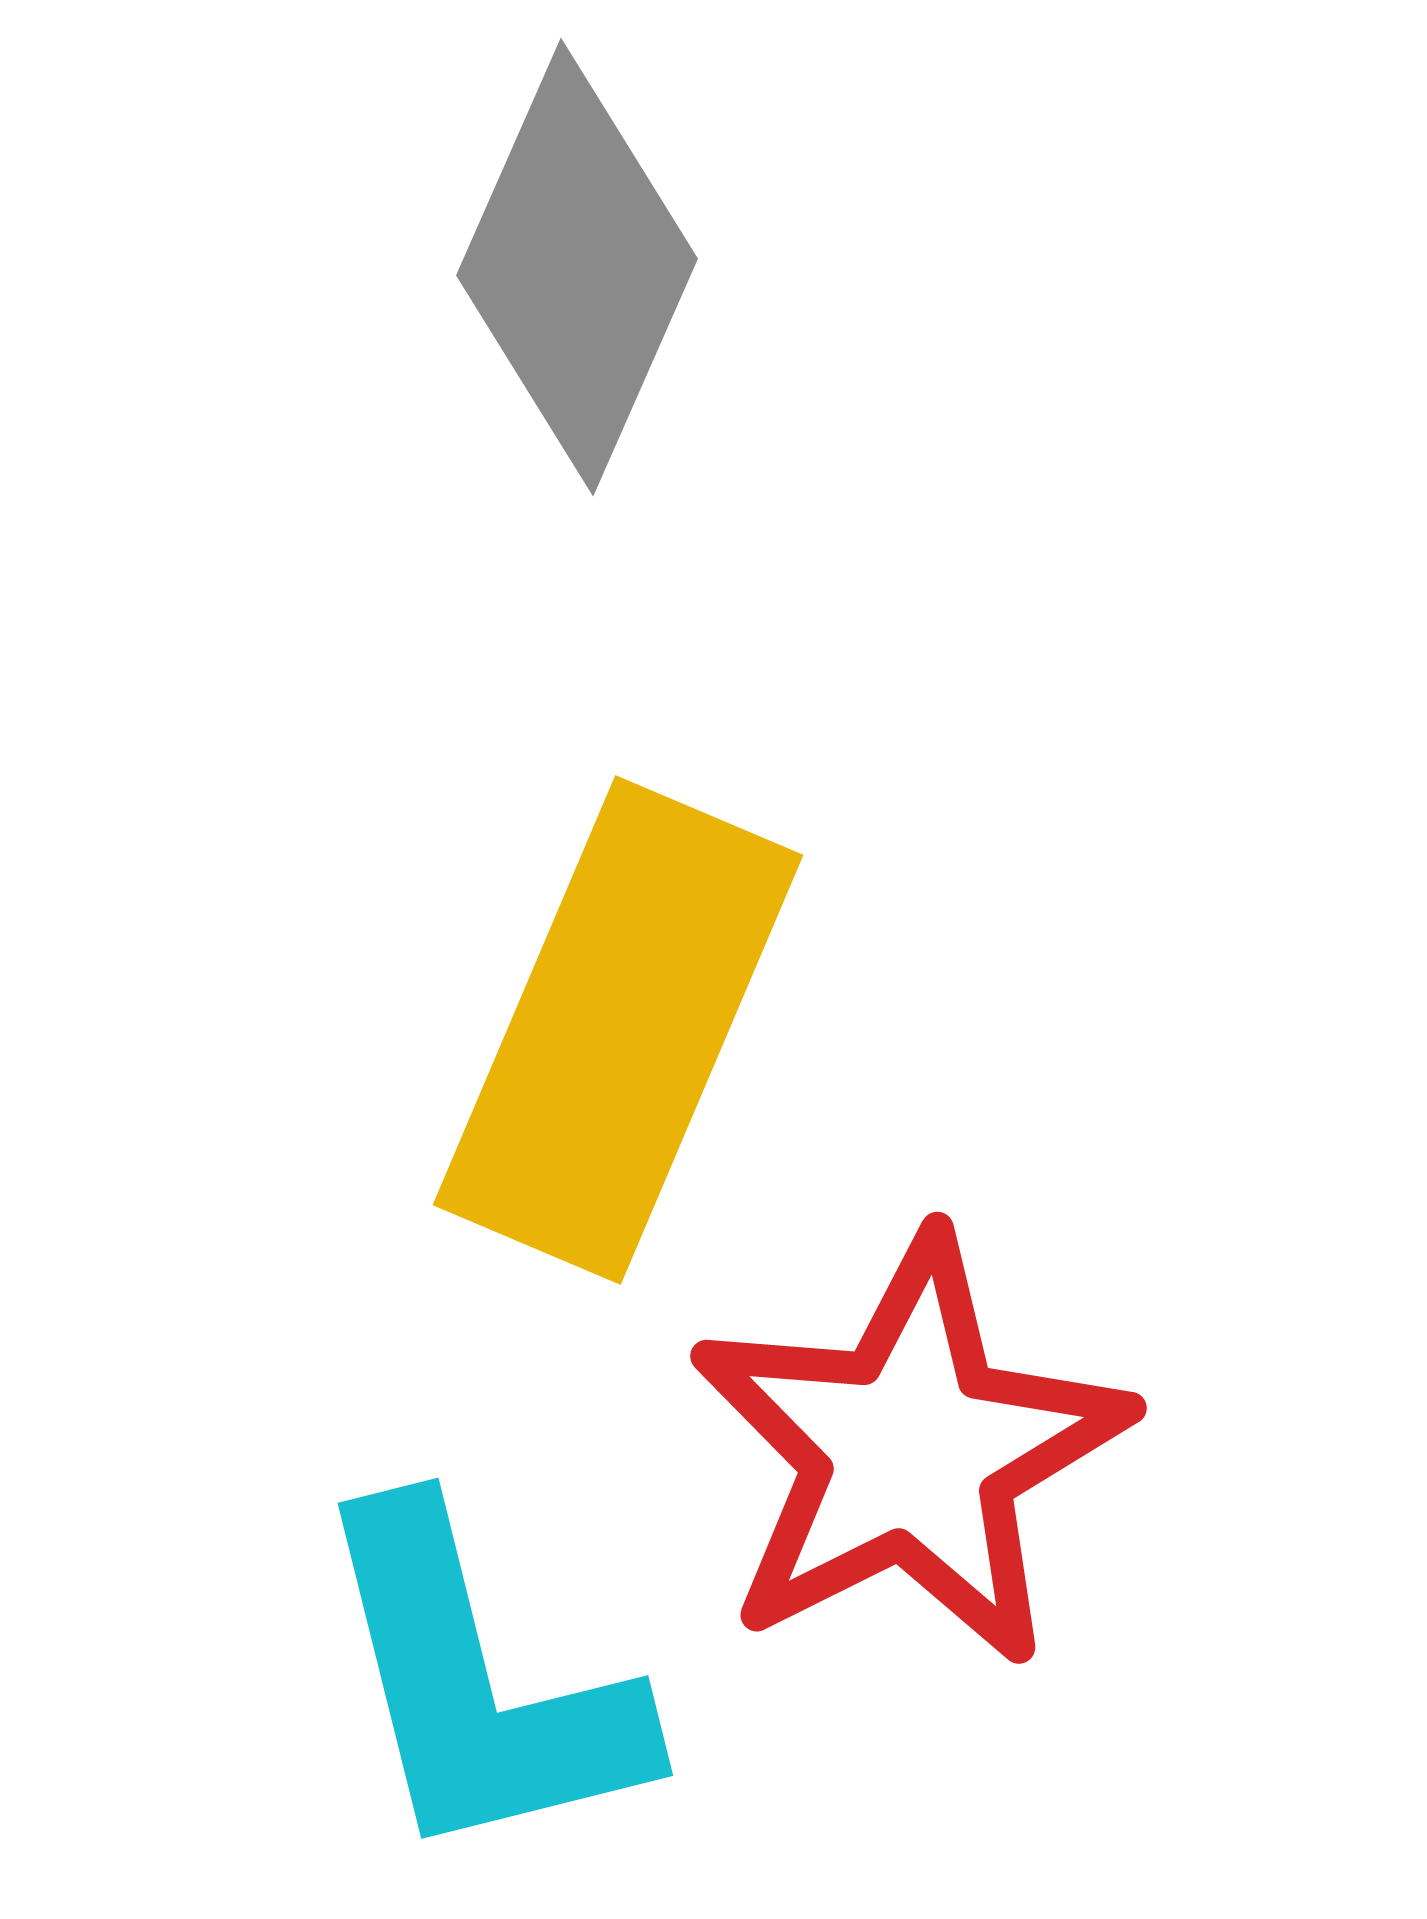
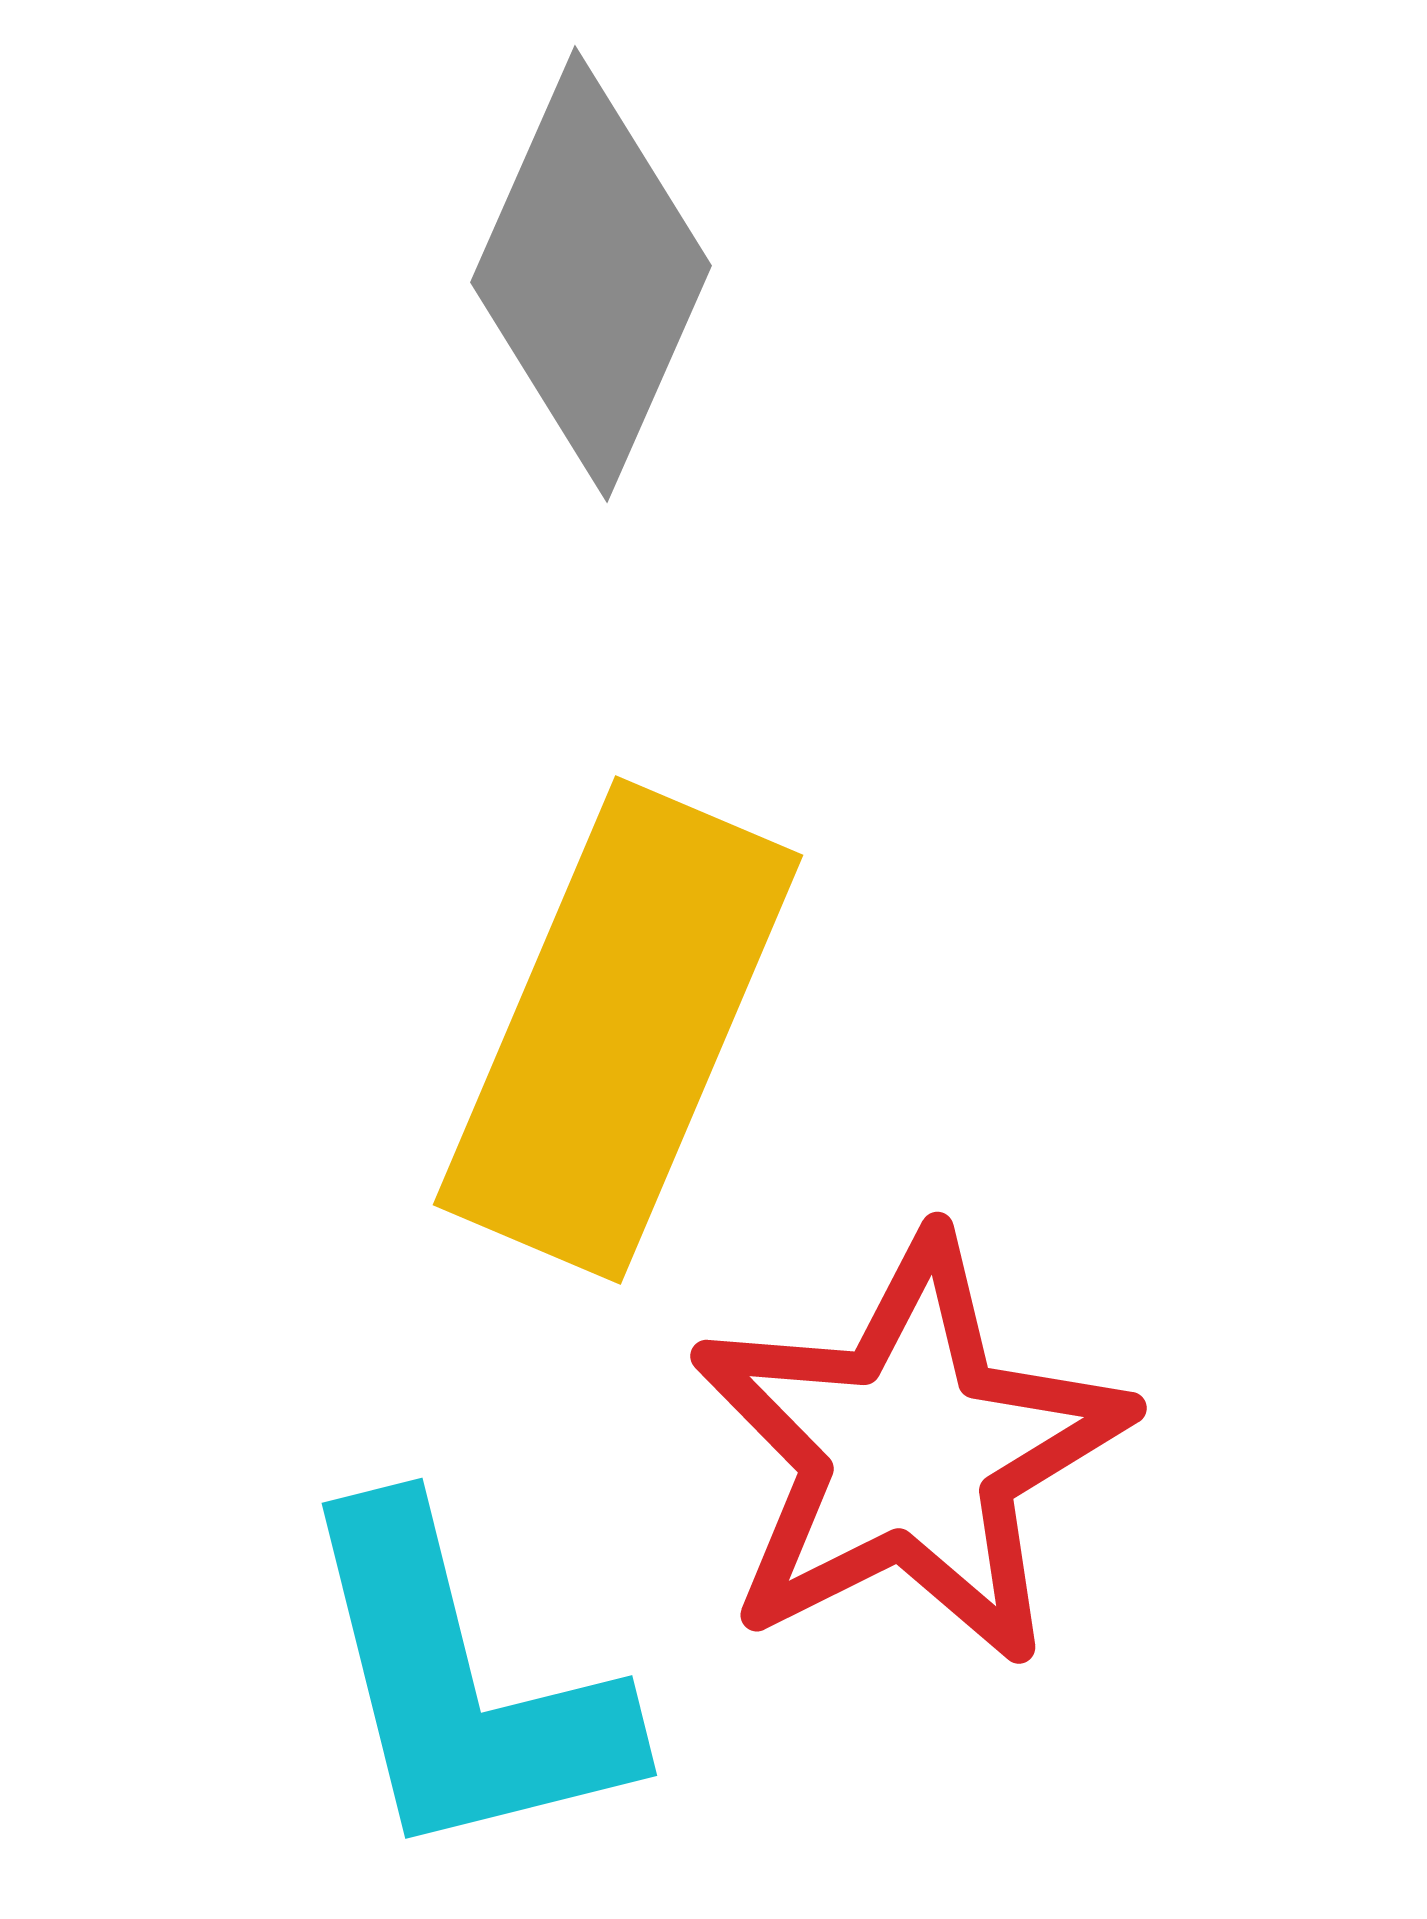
gray diamond: moved 14 px right, 7 px down
cyan L-shape: moved 16 px left
